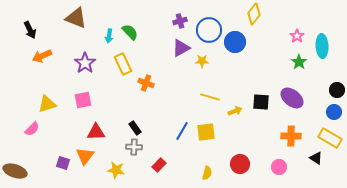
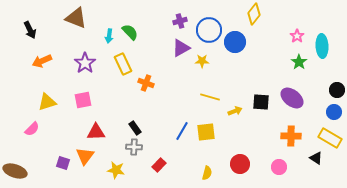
orange arrow at (42, 56): moved 5 px down
yellow triangle at (47, 104): moved 2 px up
